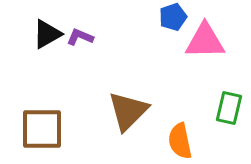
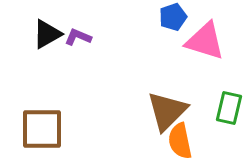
purple L-shape: moved 2 px left
pink triangle: rotated 18 degrees clockwise
brown triangle: moved 39 px right
